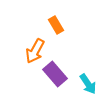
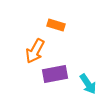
orange rectangle: rotated 42 degrees counterclockwise
purple rectangle: rotated 60 degrees counterclockwise
